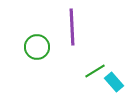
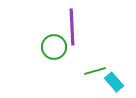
green circle: moved 17 px right
green line: rotated 15 degrees clockwise
